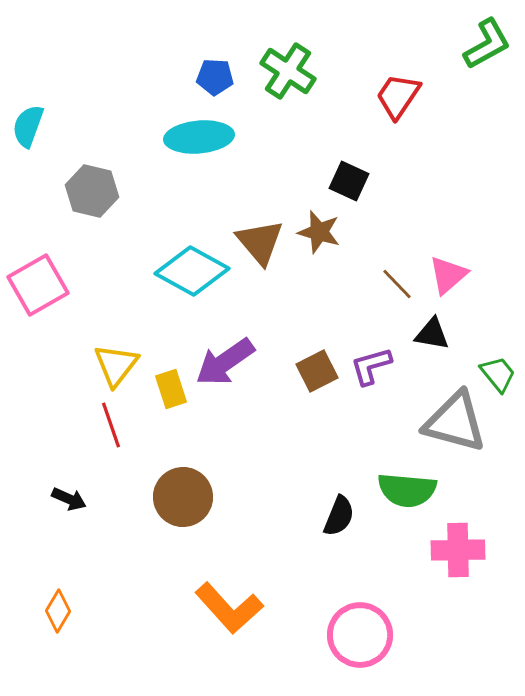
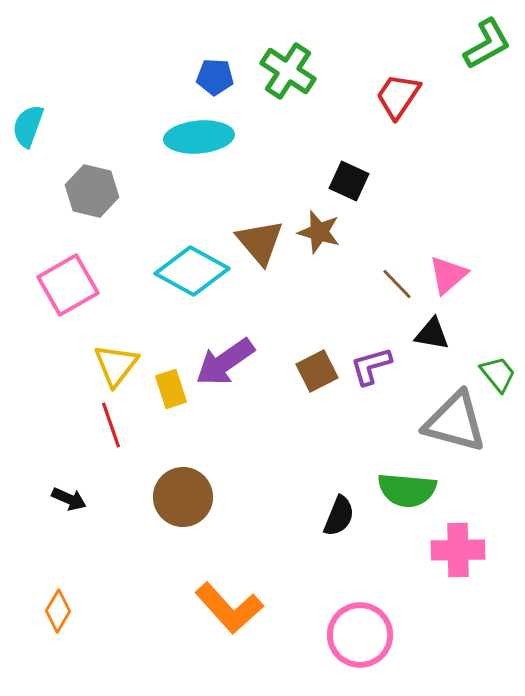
pink square: moved 30 px right
